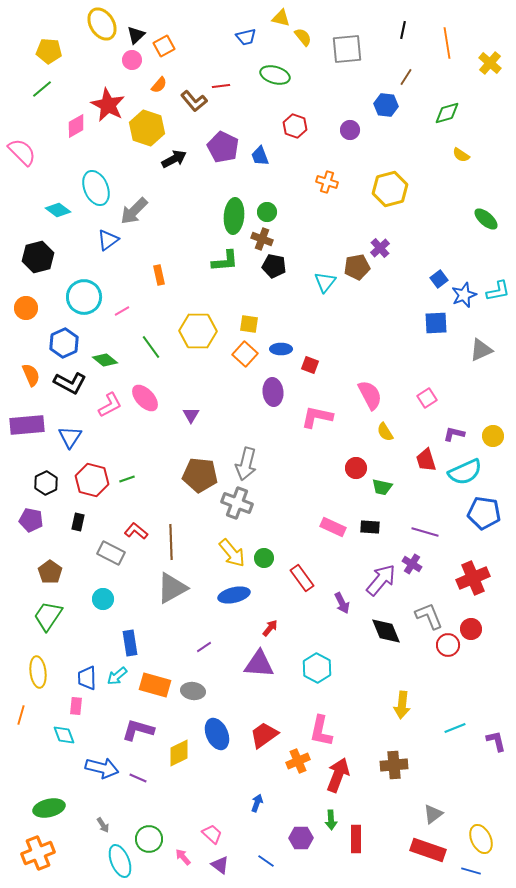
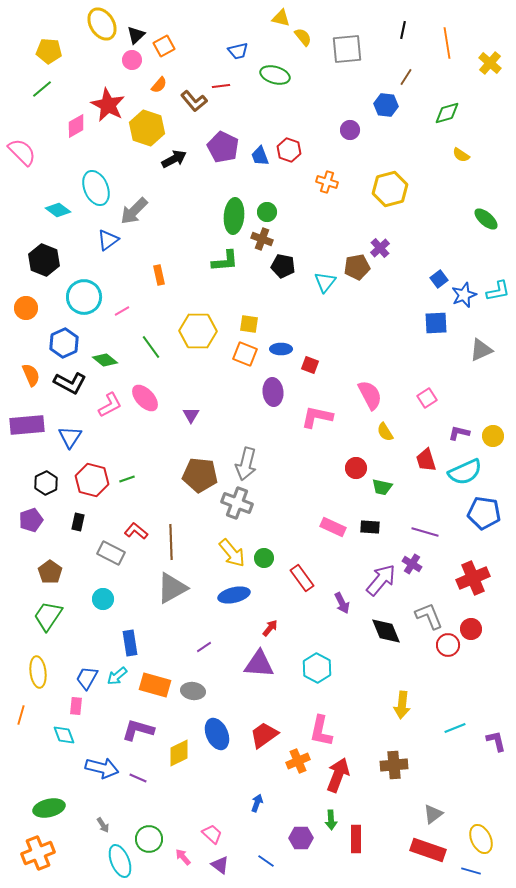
blue trapezoid at (246, 37): moved 8 px left, 14 px down
red hexagon at (295, 126): moved 6 px left, 24 px down
black hexagon at (38, 257): moved 6 px right, 3 px down; rotated 24 degrees counterclockwise
black pentagon at (274, 266): moved 9 px right
orange square at (245, 354): rotated 20 degrees counterclockwise
purple L-shape at (454, 434): moved 5 px right, 1 px up
purple pentagon at (31, 520): rotated 30 degrees counterclockwise
blue trapezoid at (87, 678): rotated 30 degrees clockwise
